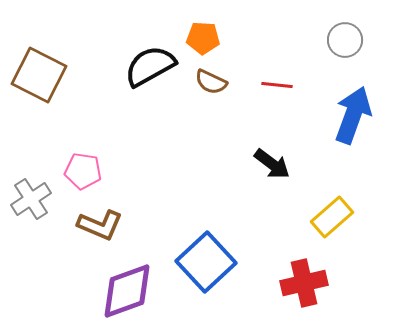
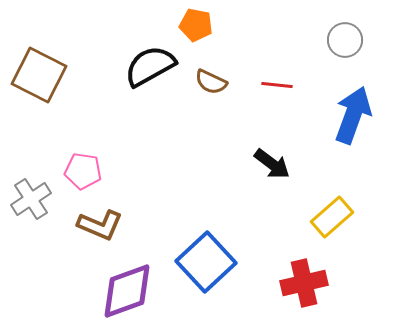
orange pentagon: moved 7 px left, 13 px up; rotated 8 degrees clockwise
